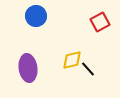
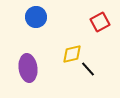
blue circle: moved 1 px down
yellow diamond: moved 6 px up
